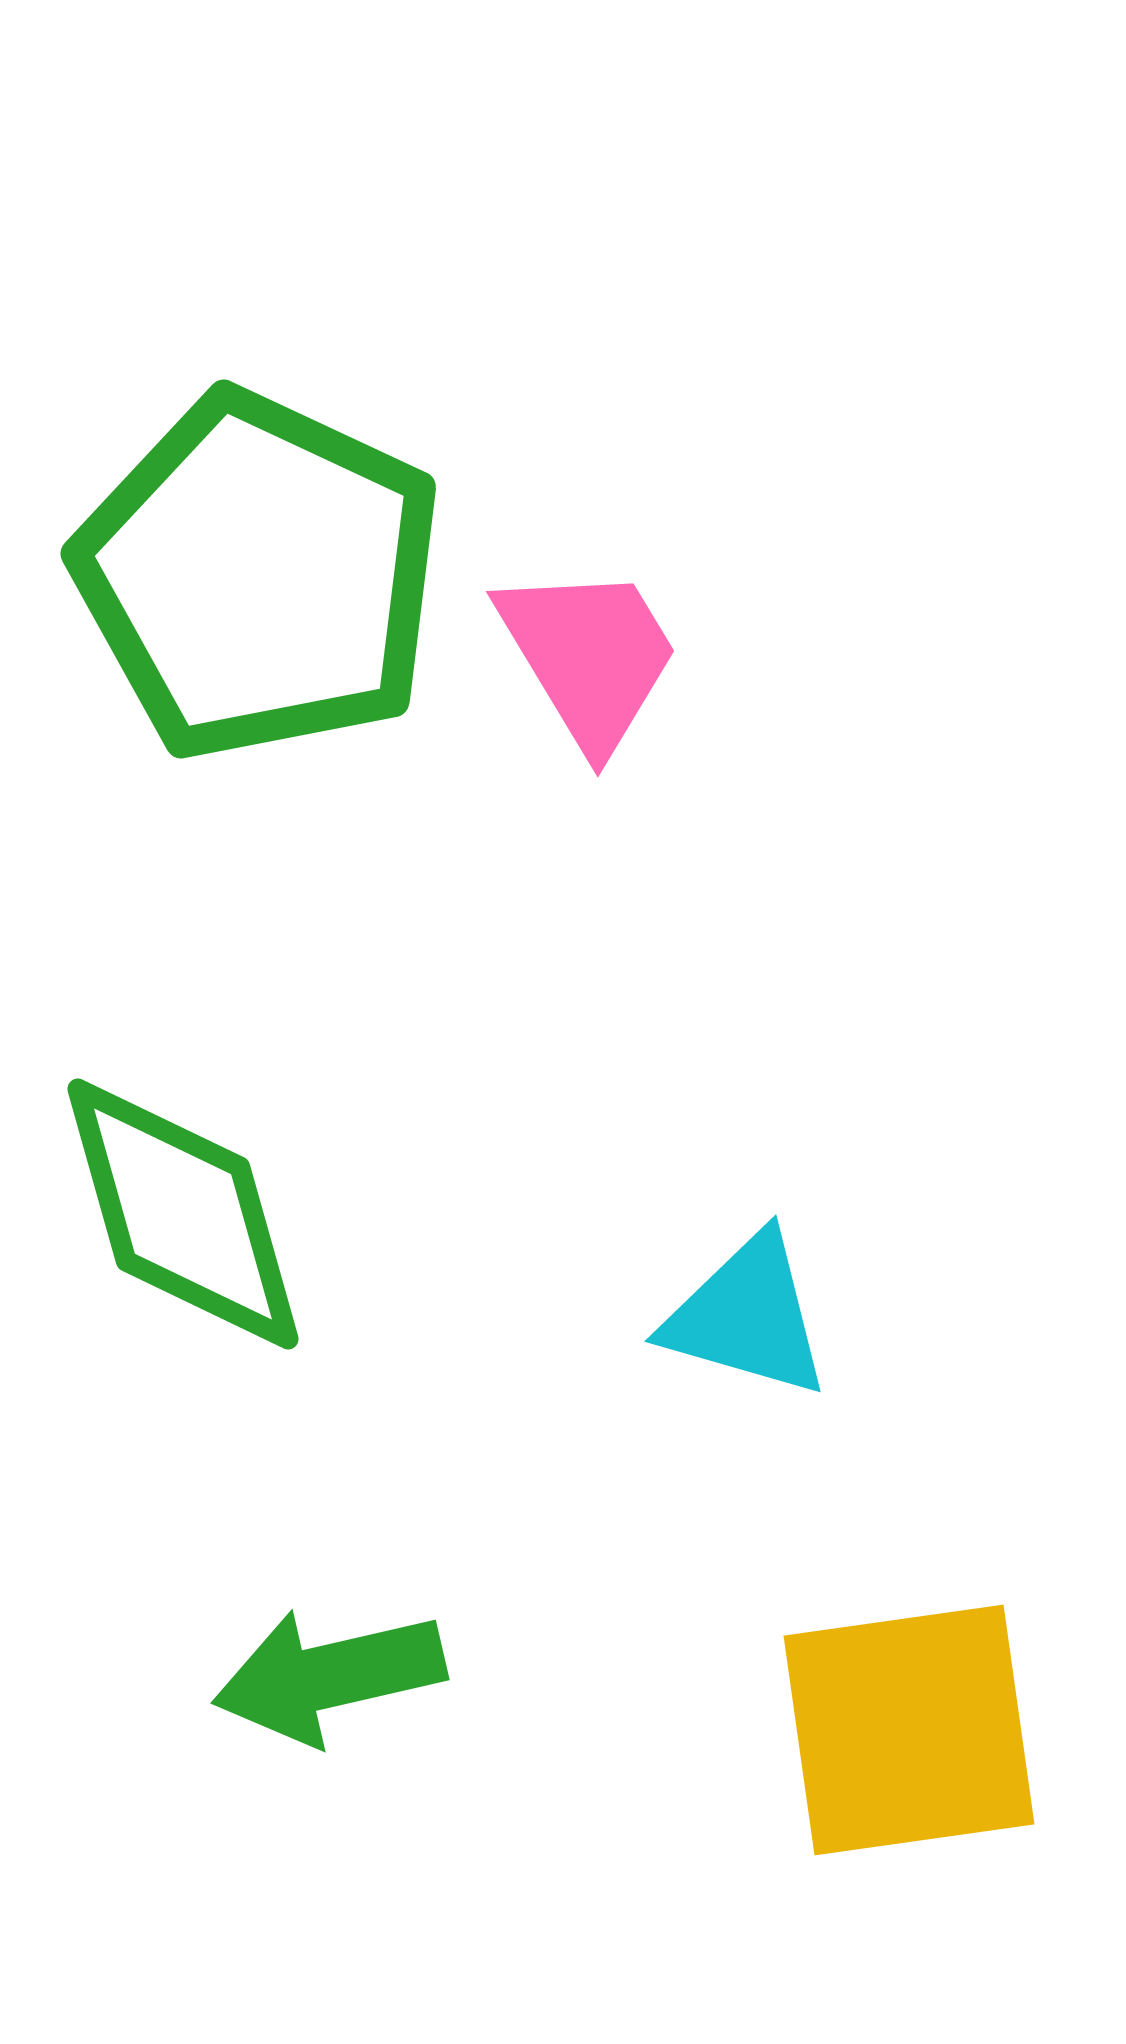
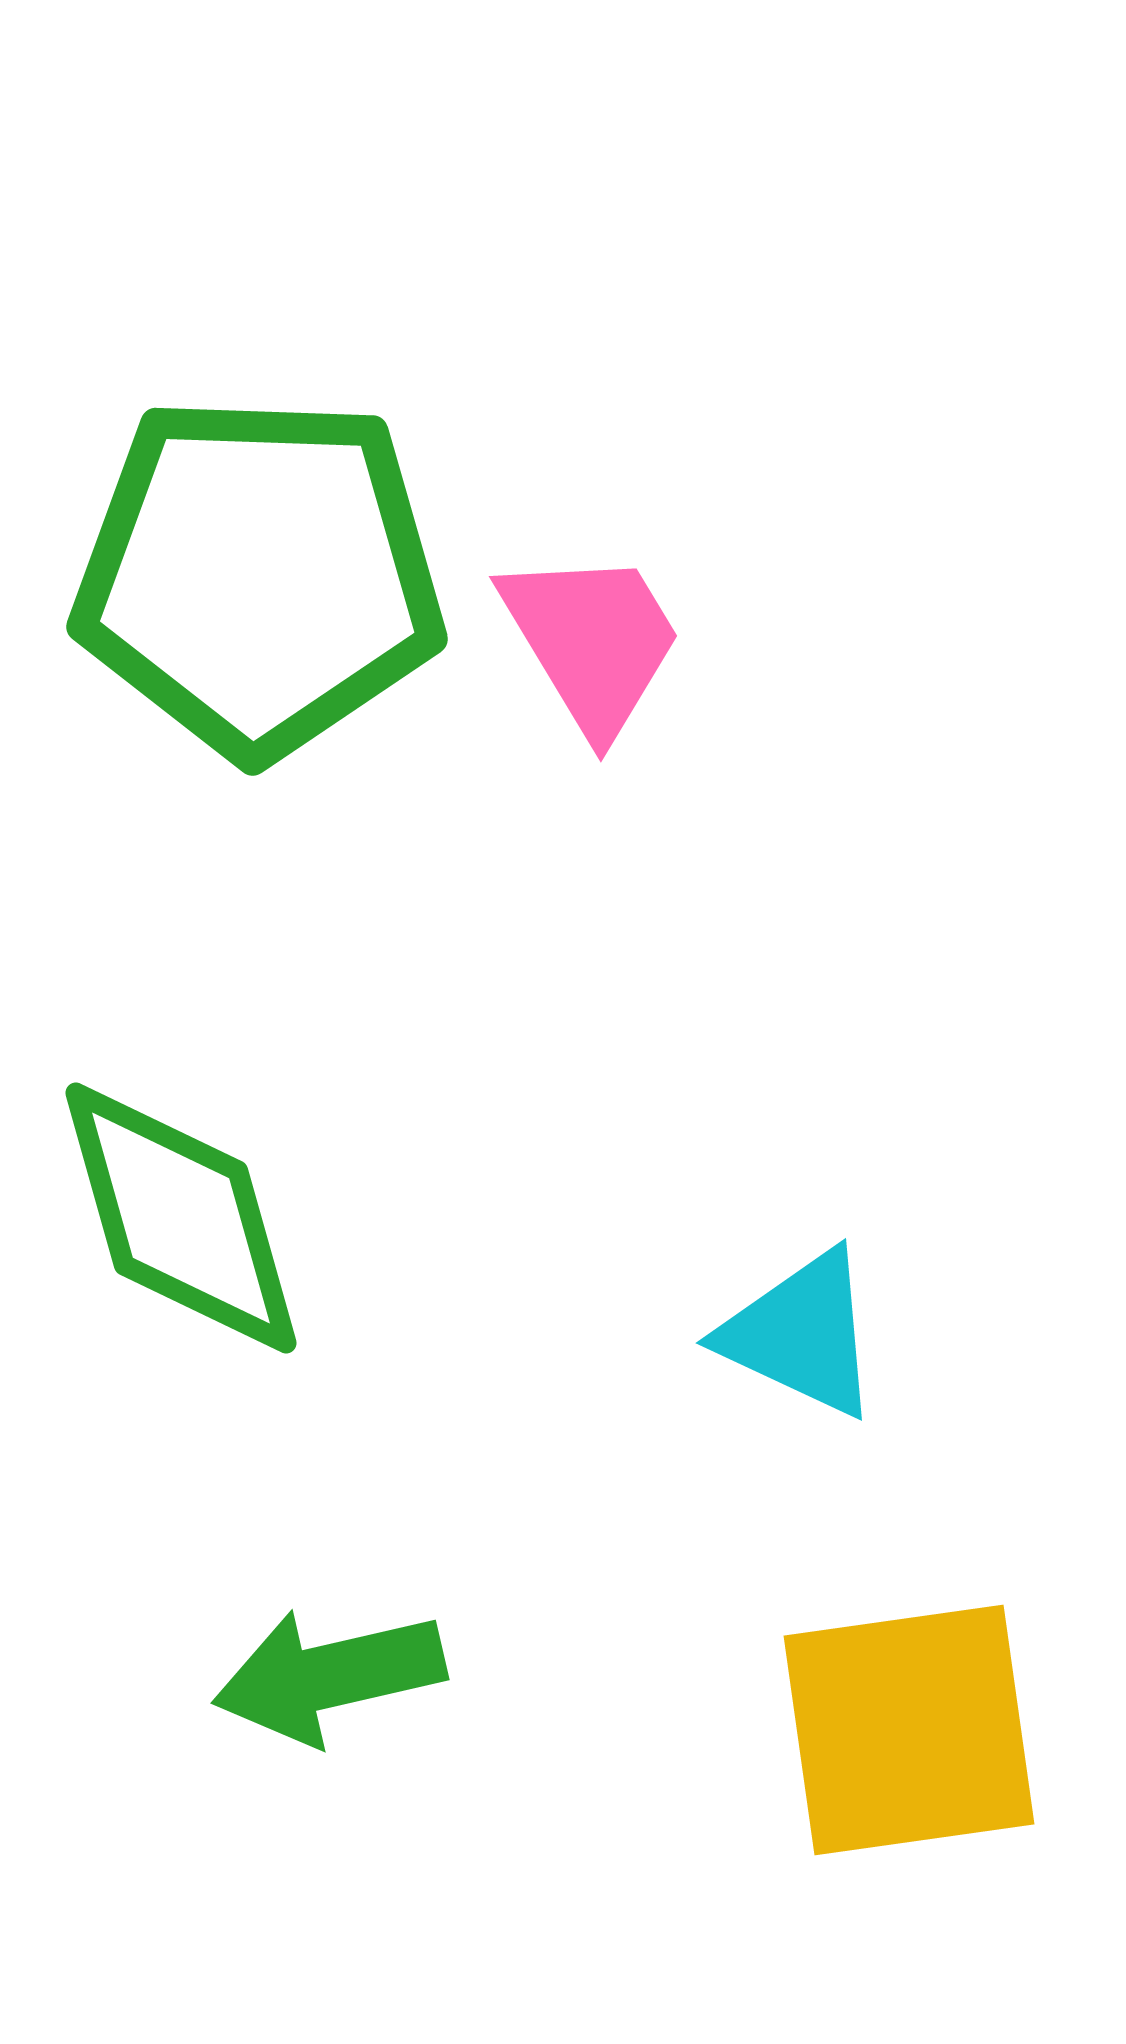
green pentagon: rotated 23 degrees counterclockwise
pink trapezoid: moved 3 px right, 15 px up
green diamond: moved 2 px left, 4 px down
cyan triangle: moved 54 px right, 18 px down; rotated 9 degrees clockwise
